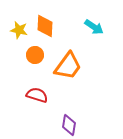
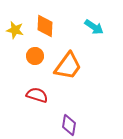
yellow star: moved 4 px left
orange circle: moved 1 px down
